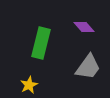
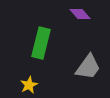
purple diamond: moved 4 px left, 13 px up
